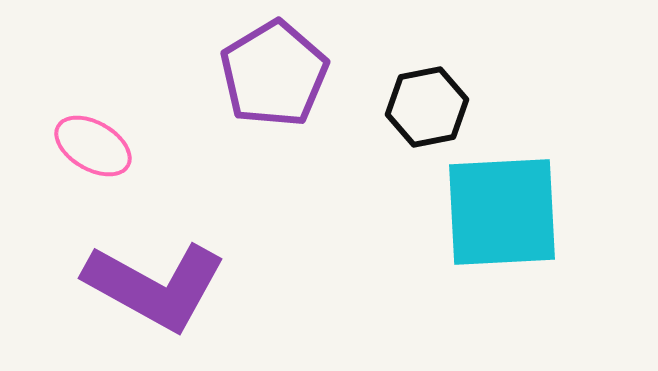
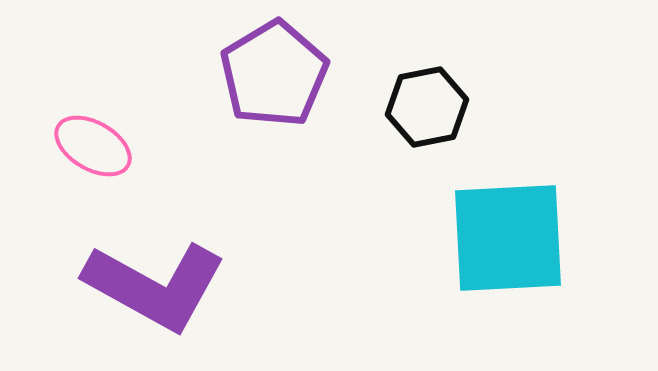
cyan square: moved 6 px right, 26 px down
